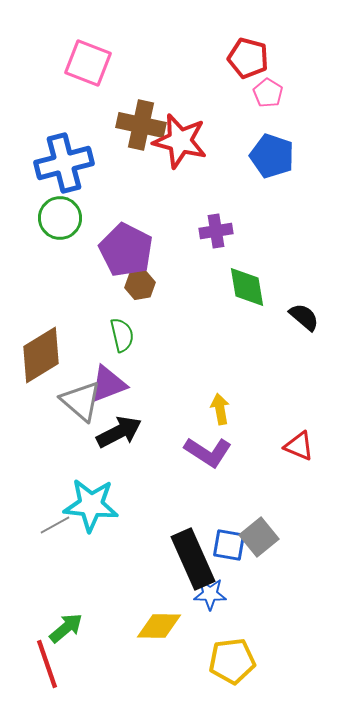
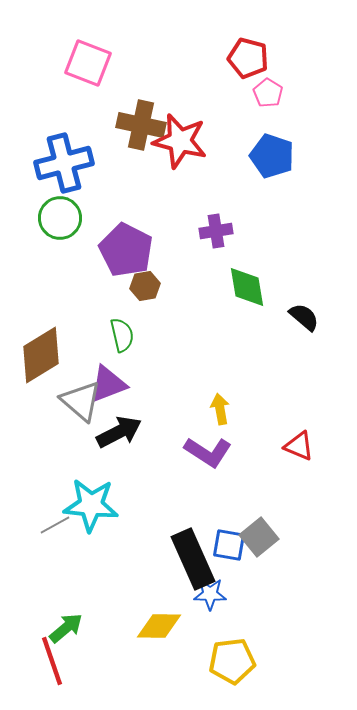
brown hexagon: moved 5 px right, 1 px down
red line: moved 5 px right, 3 px up
